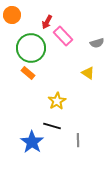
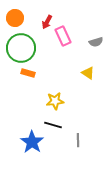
orange circle: moved 3 px right, 3 px down
pink rectangle: rotated 18 degrees clockwise
gray semicircle: moved 1 px left, 1 px up
green circle: moved 10 px left
orange rectangle: rotated 24 degrees counterclockwise
yellow star: moved 2 px left; rotated 24 degrees clockwise
black line: moved 1 px right, 1 px up
